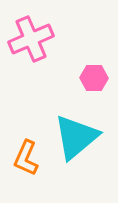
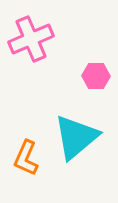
pink hexagon: moved 2 px right, 2 px up
